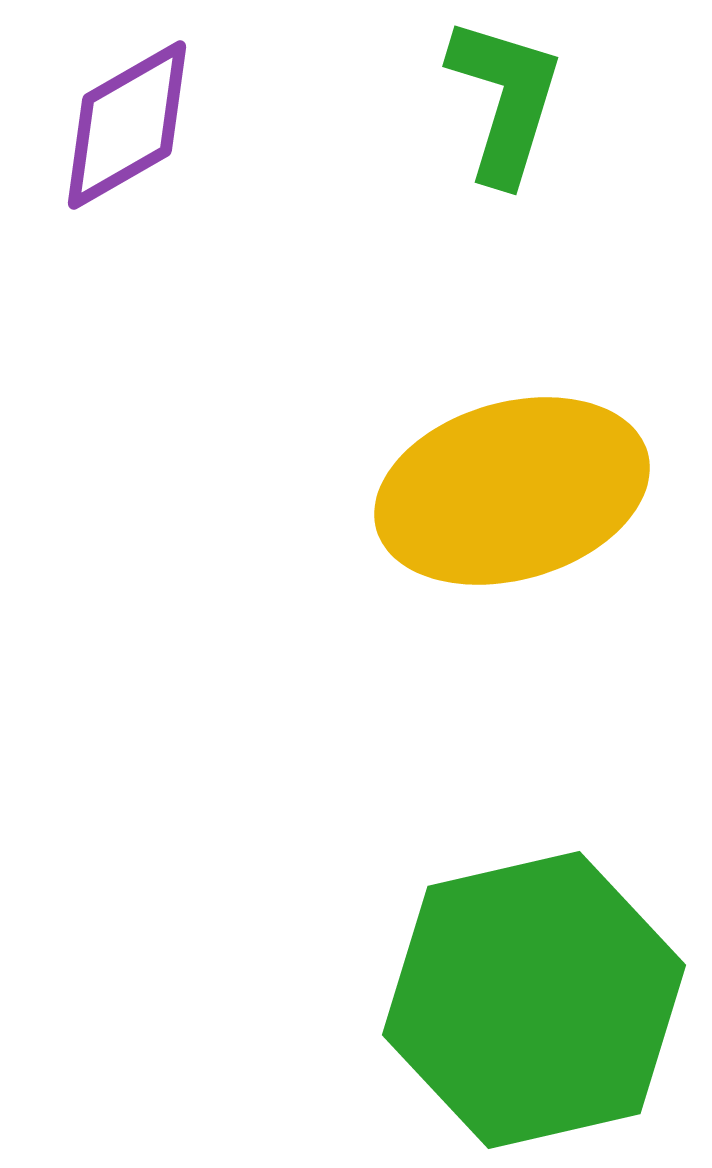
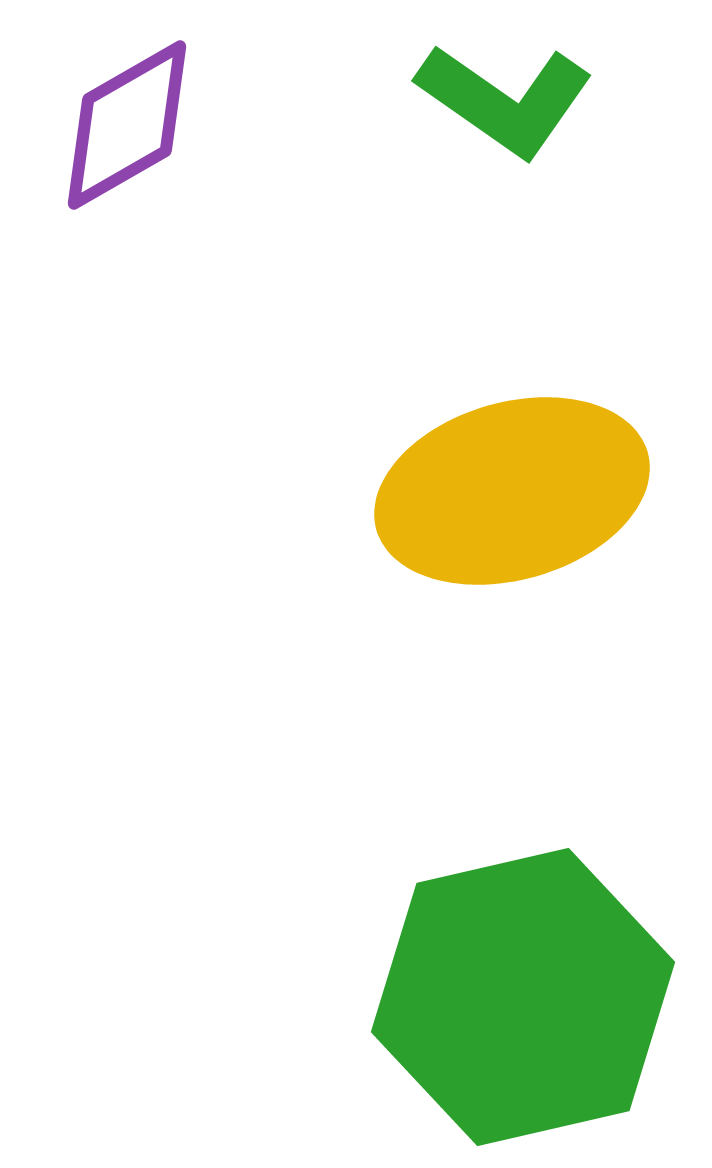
green L-shape: rotated 108 degrees clockwise
green hexagon: moved 11 px left, 3 px up
